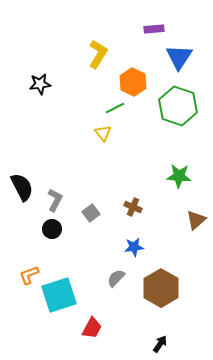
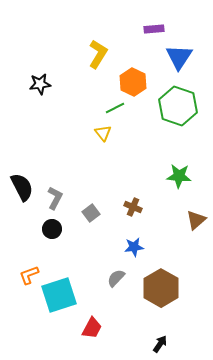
gray L-shape: moved 2 px up
